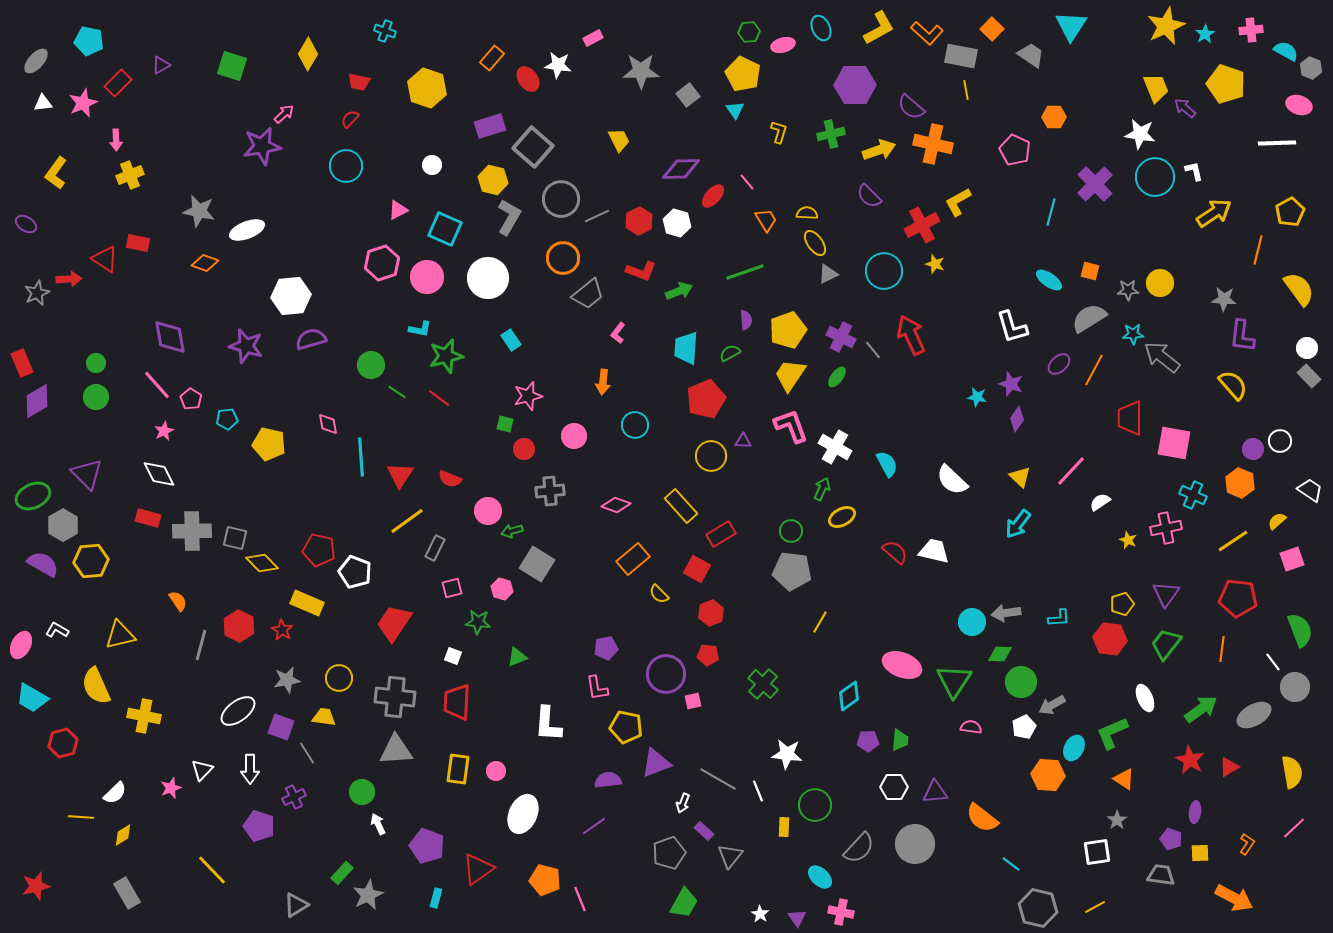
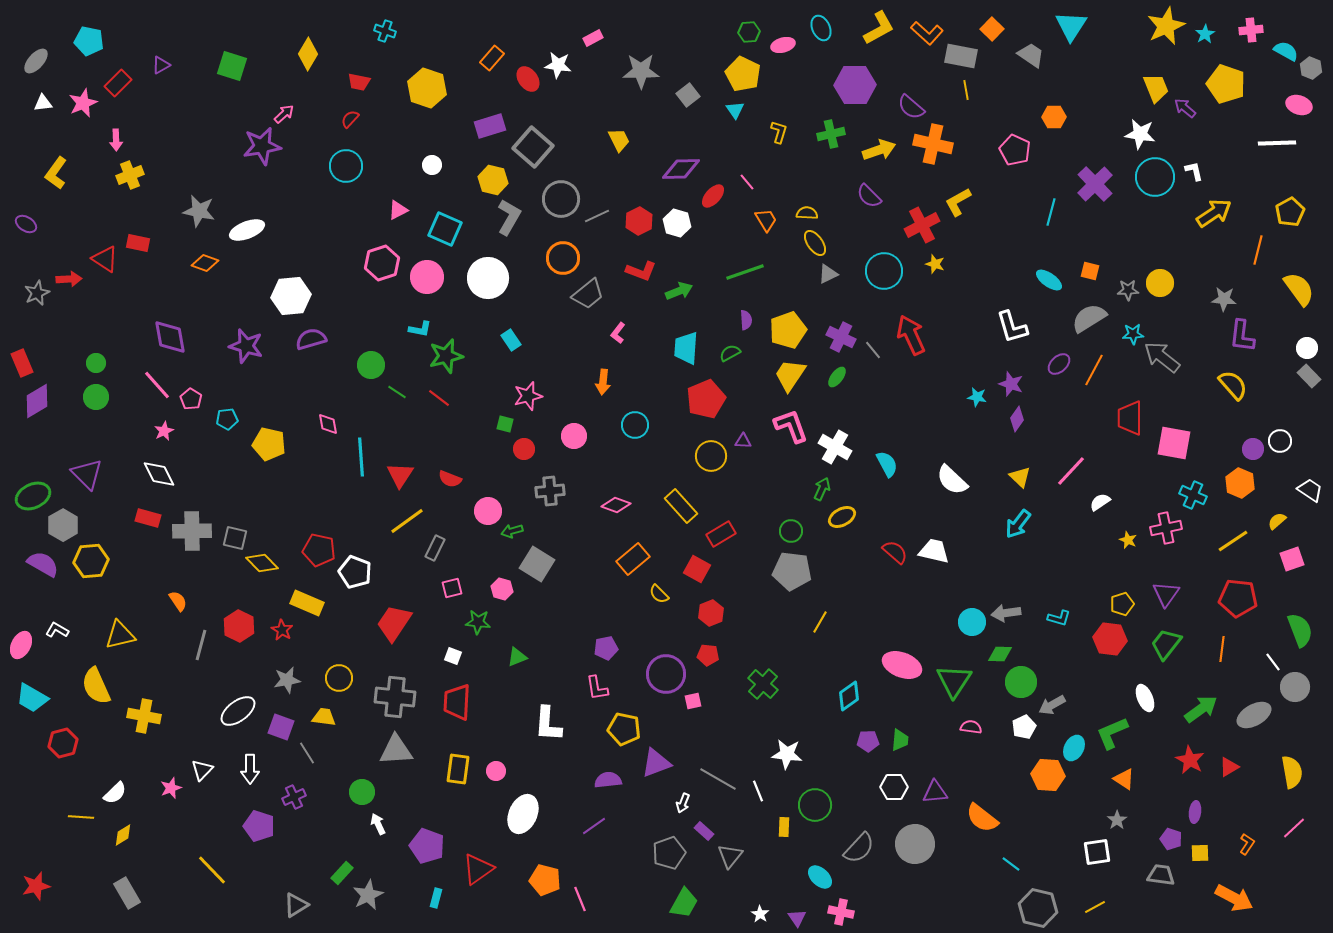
cyan L-shape at (1059, 618): rotated 20 degrees clockwise
yellow pentagon at (626, 727): moved 2 px left, 2 px down
